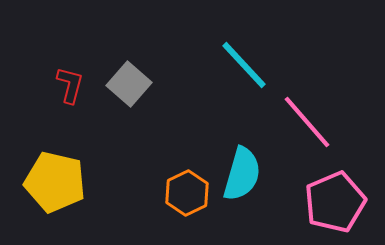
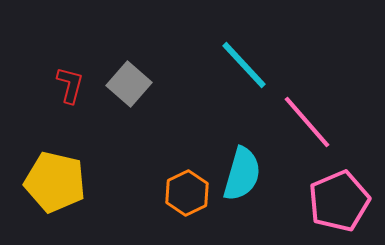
pink pentagon: moved 4 px right, 1 px up
